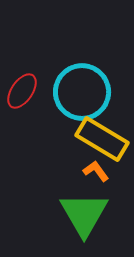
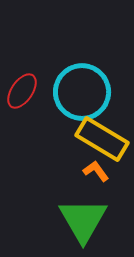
green triangle: moved 1 px left, 6 px down
